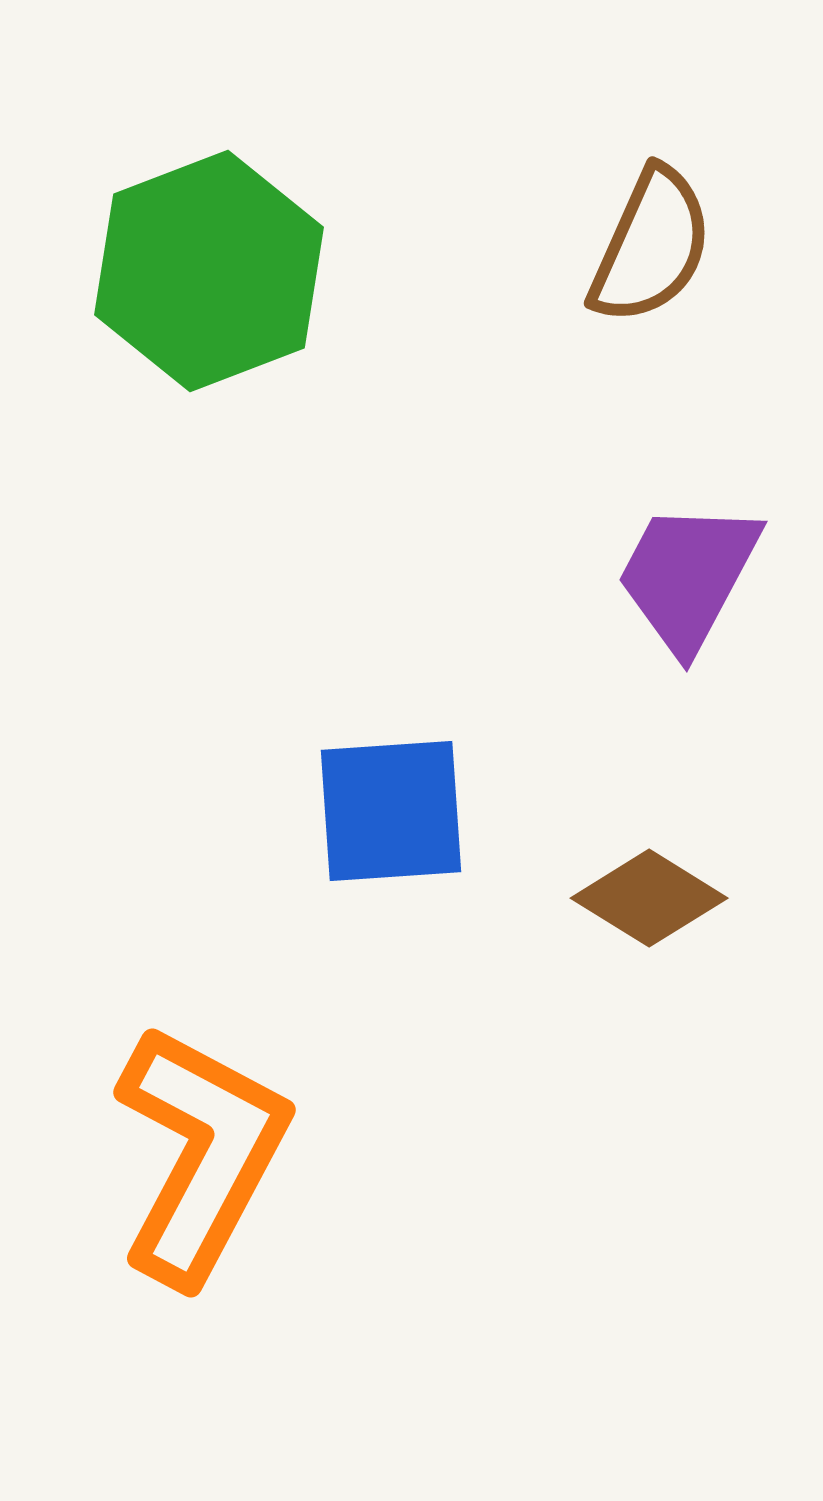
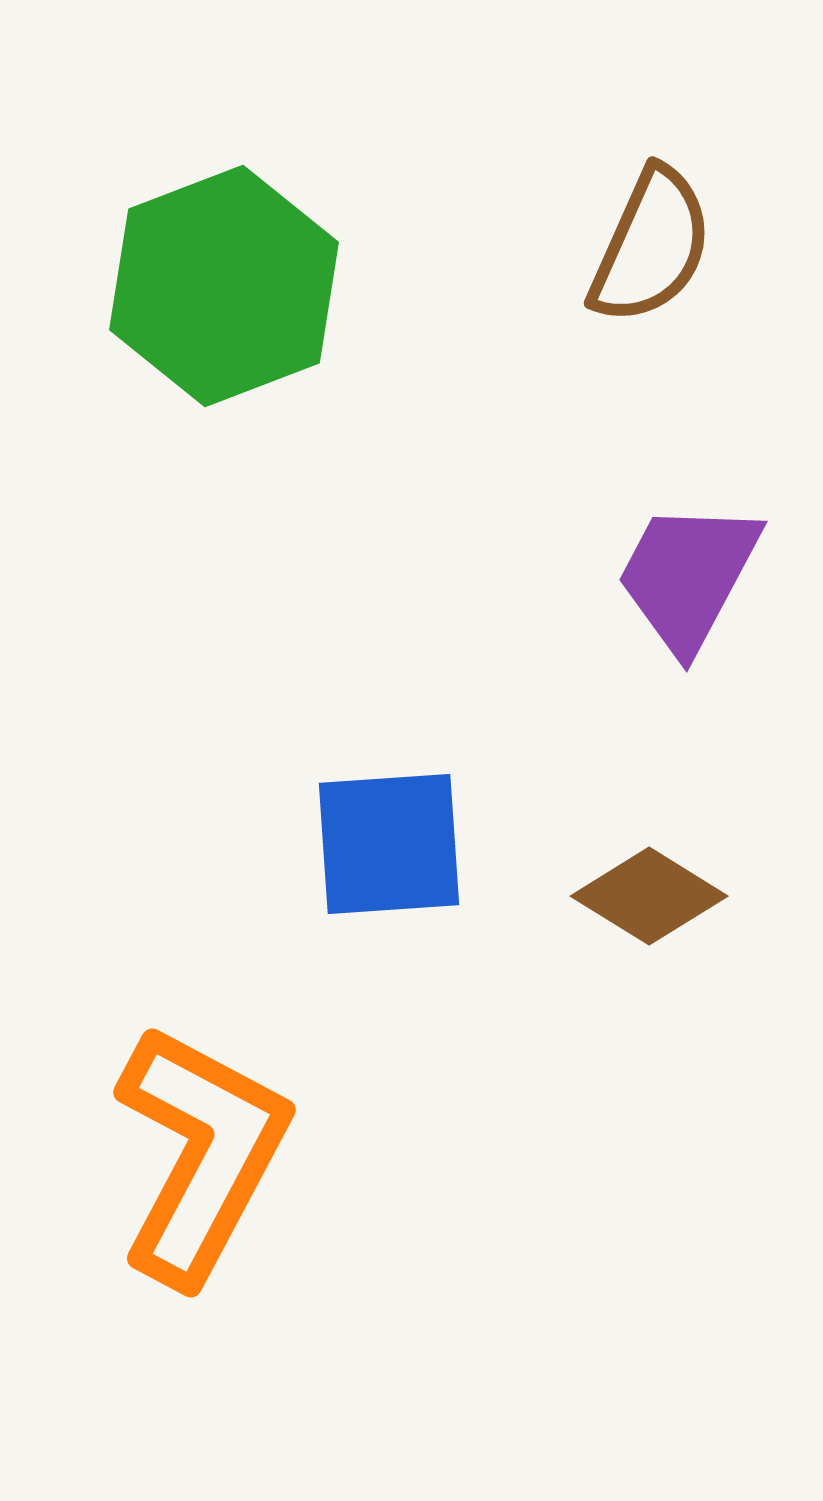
green hexagon: moved 15 px right, 15 px down
blue square: moved 2 px left, 33 px down
brown diamond: moved 2 px up
